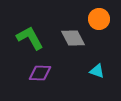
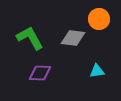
gray diamond: rotated 55 degrees counterclockwise
cyan triangle: rotated 28 degrees counterclockwise
